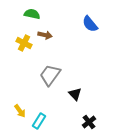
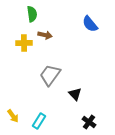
green semicircle: rotated 70 degrees clockwise
yellow cross: rotated 28 degrees counterclockwise
yellow arrow: moved 7 px left, 5 px down
black cross: rotated 16 degrees counterclockwise
